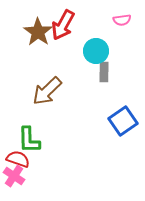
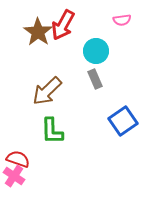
gray rectangle: moved 9 px left, 7 px down; rotated 24 degrees counterclockwise
green L-shape: moved 23 px right, 9 px up
